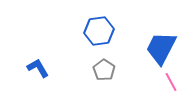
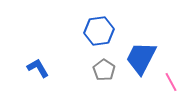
blue trapezoid: moved 20 px left, 10 px down
